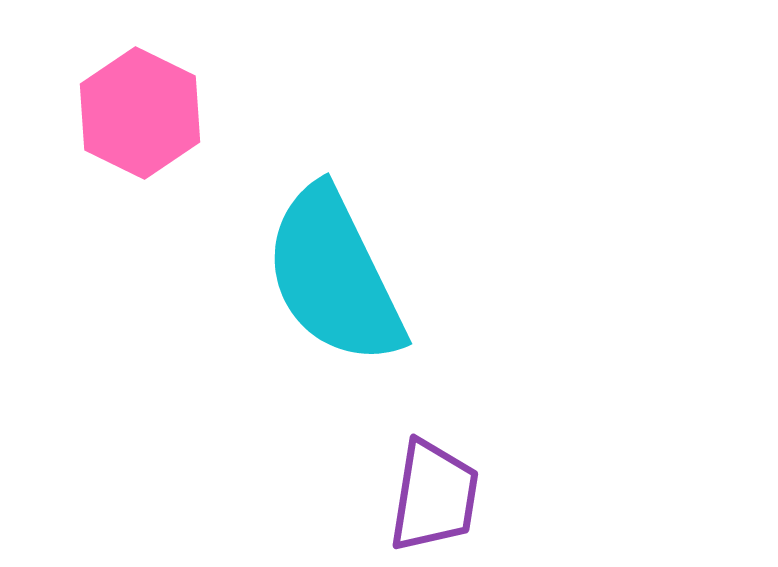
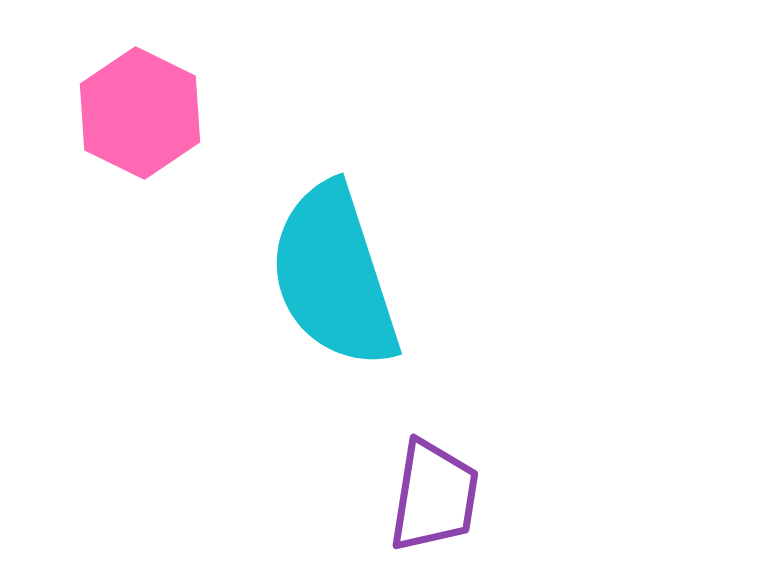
cyan semicircle: rotated 8 degrees clockwise
